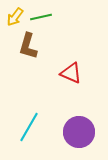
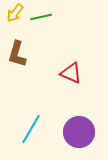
yellow arrow: moved 4 px up
brown L-shape: moved 11 px left, 8 px down
cyan line: moved 2 px right, 2 px down
